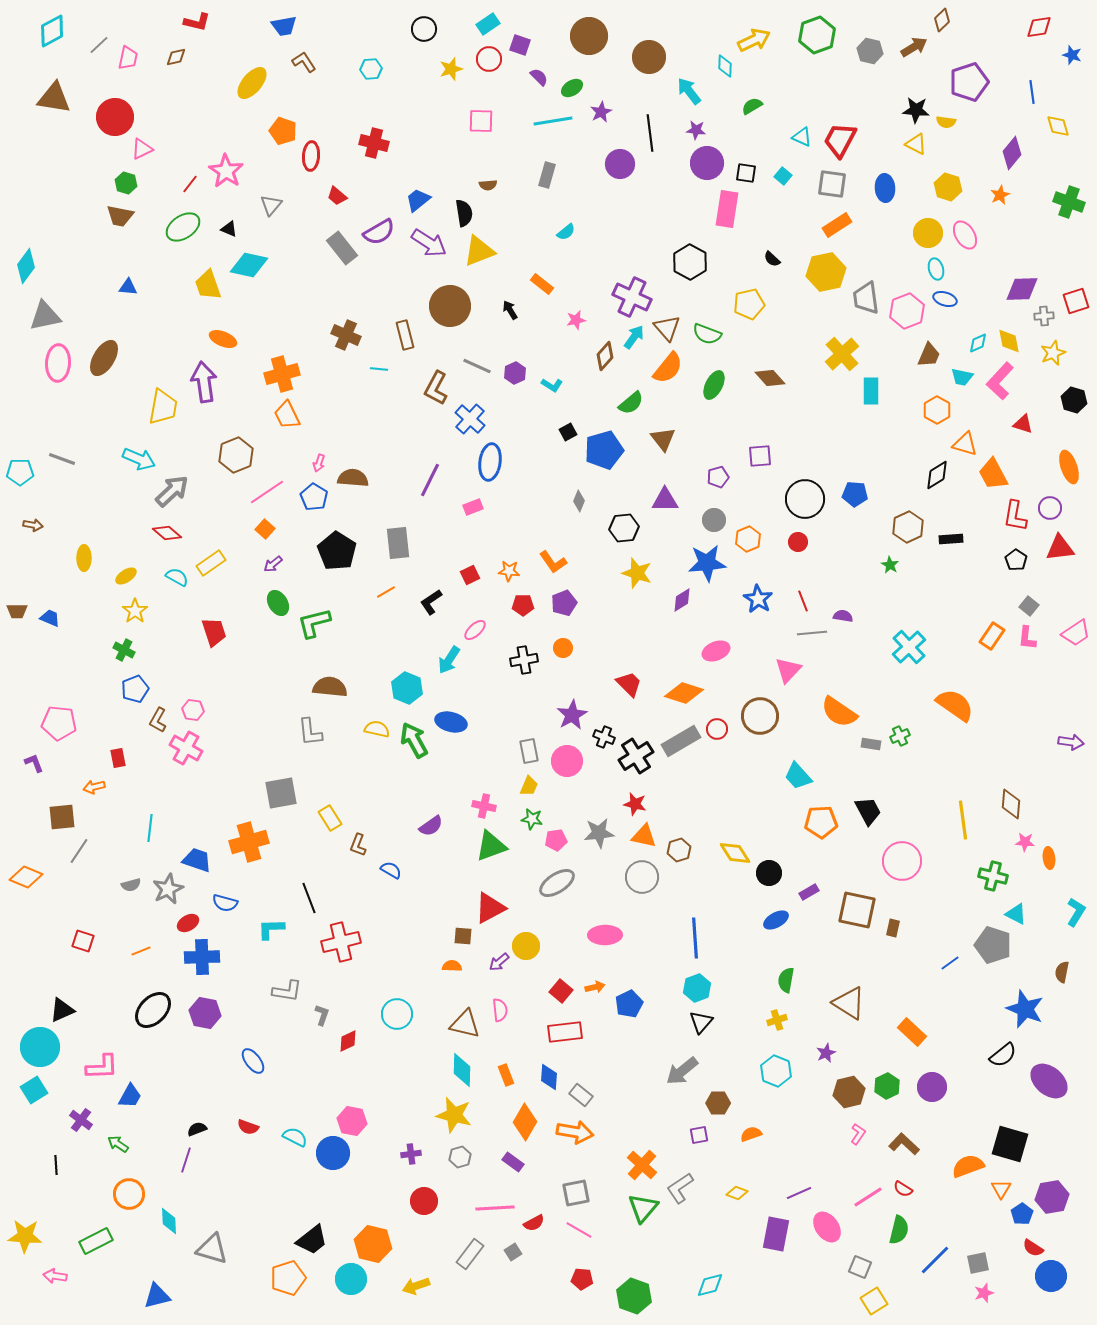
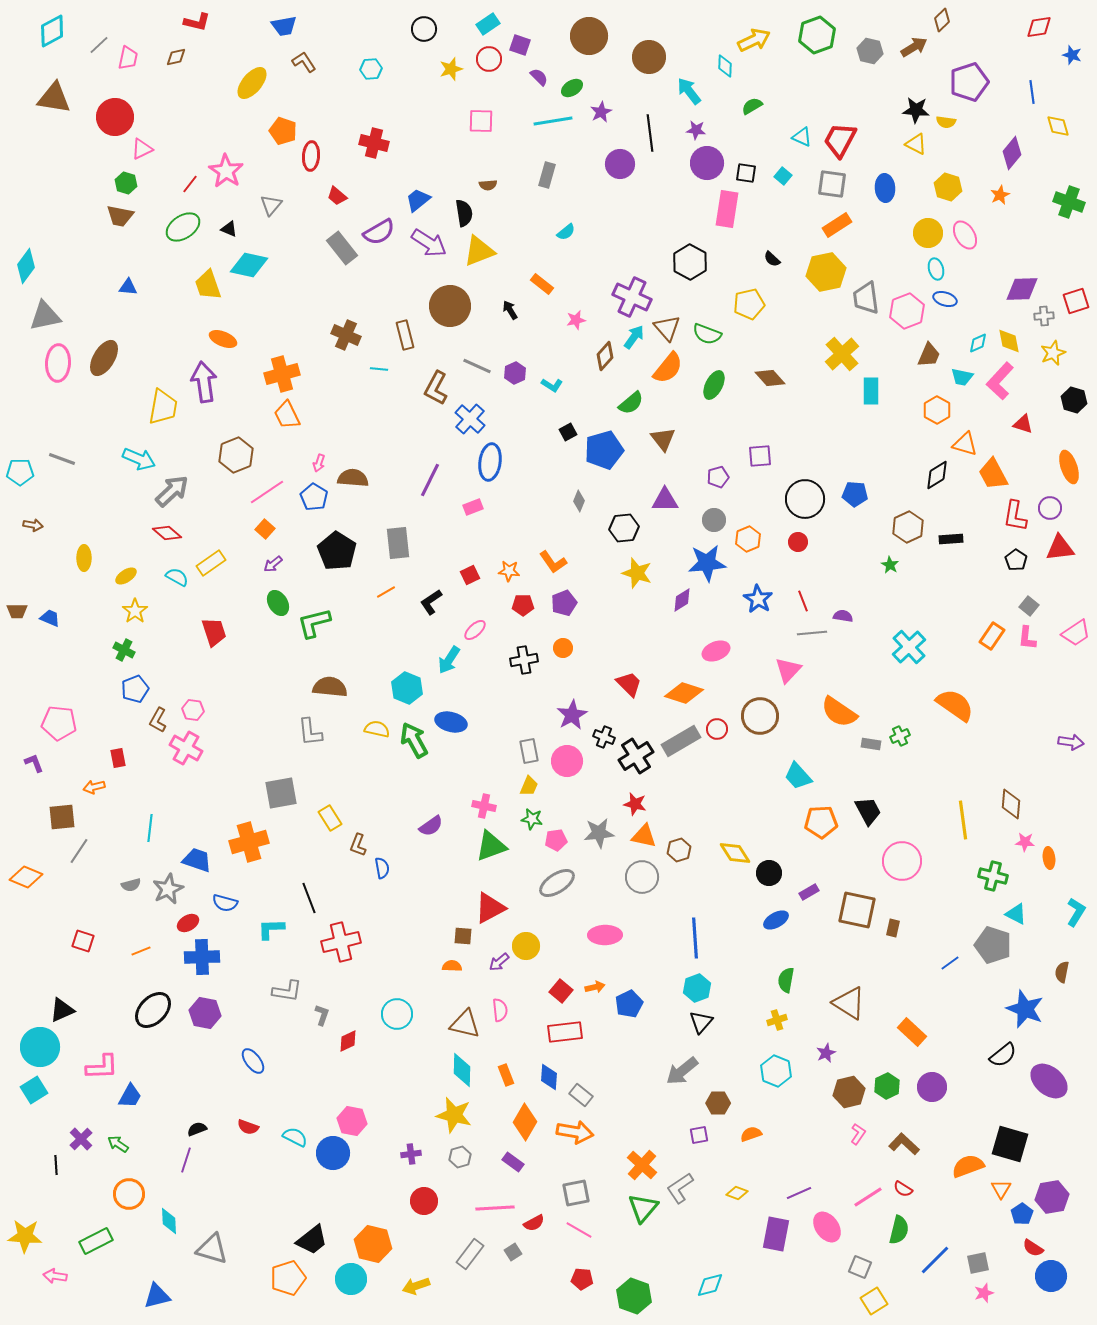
blue semicircle at (391, 870): moved 9 px left, 2 px up; rotated 50 degrees clockwise
purple cross at (81, 1120): moved 19 px down; rotated 10 degrees clockwise
